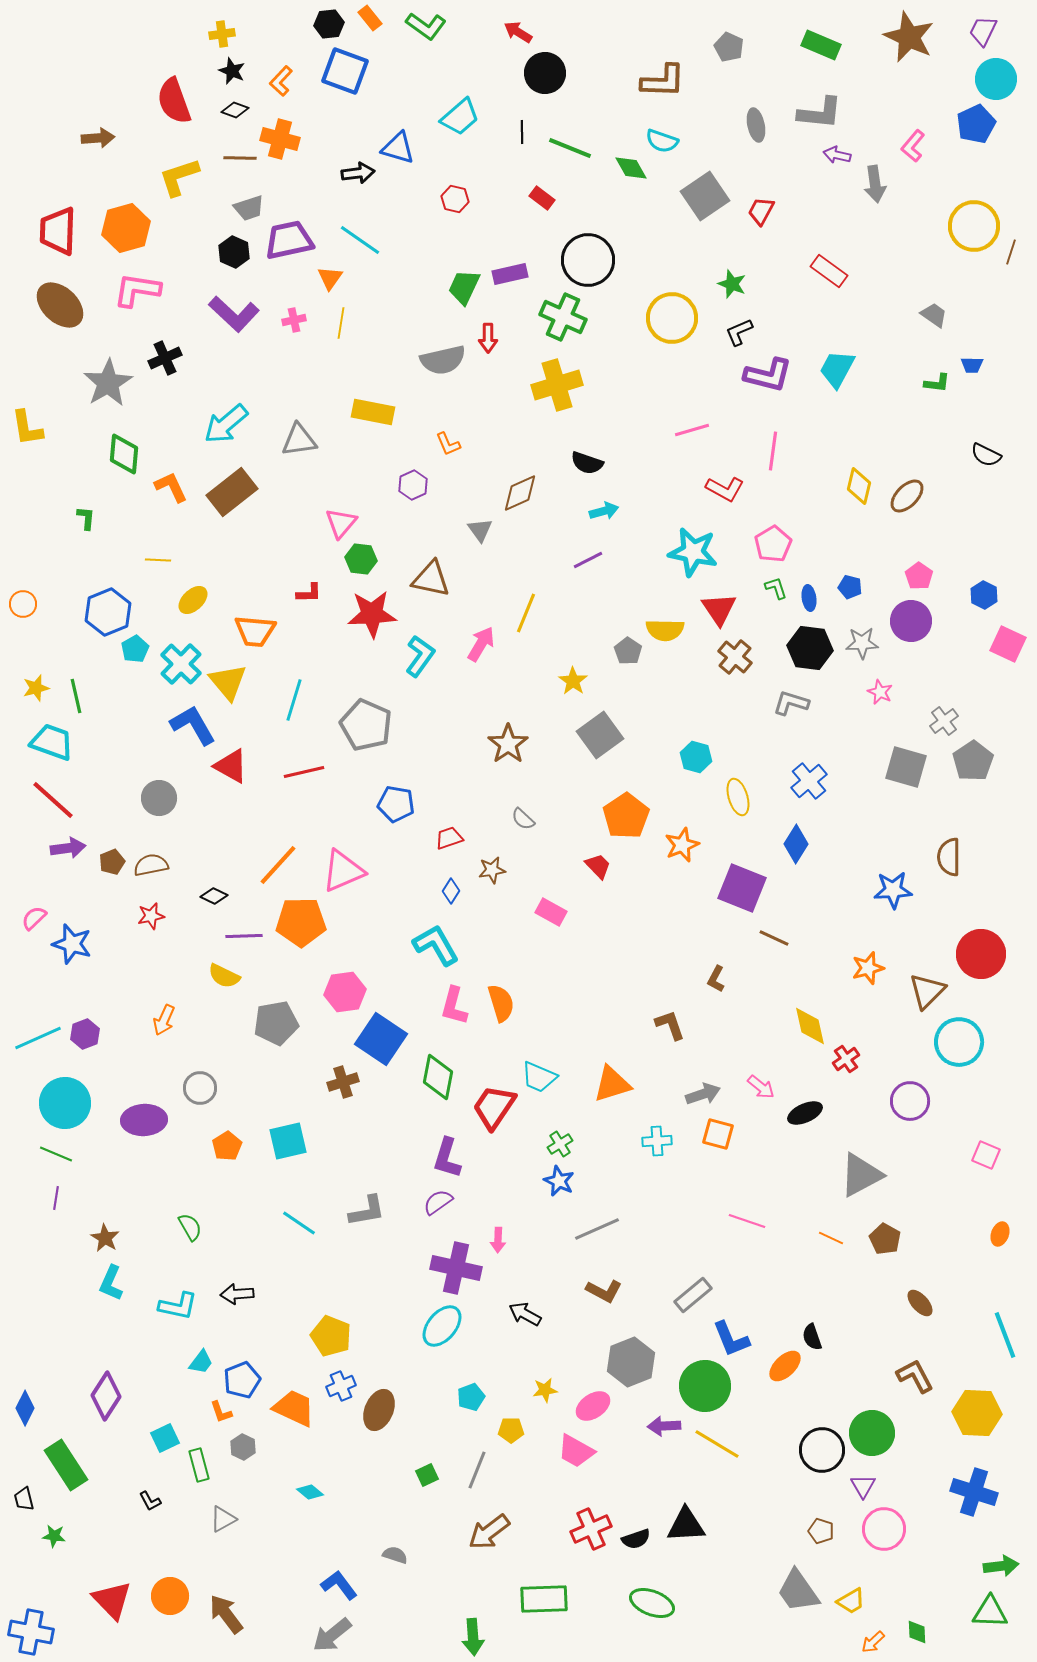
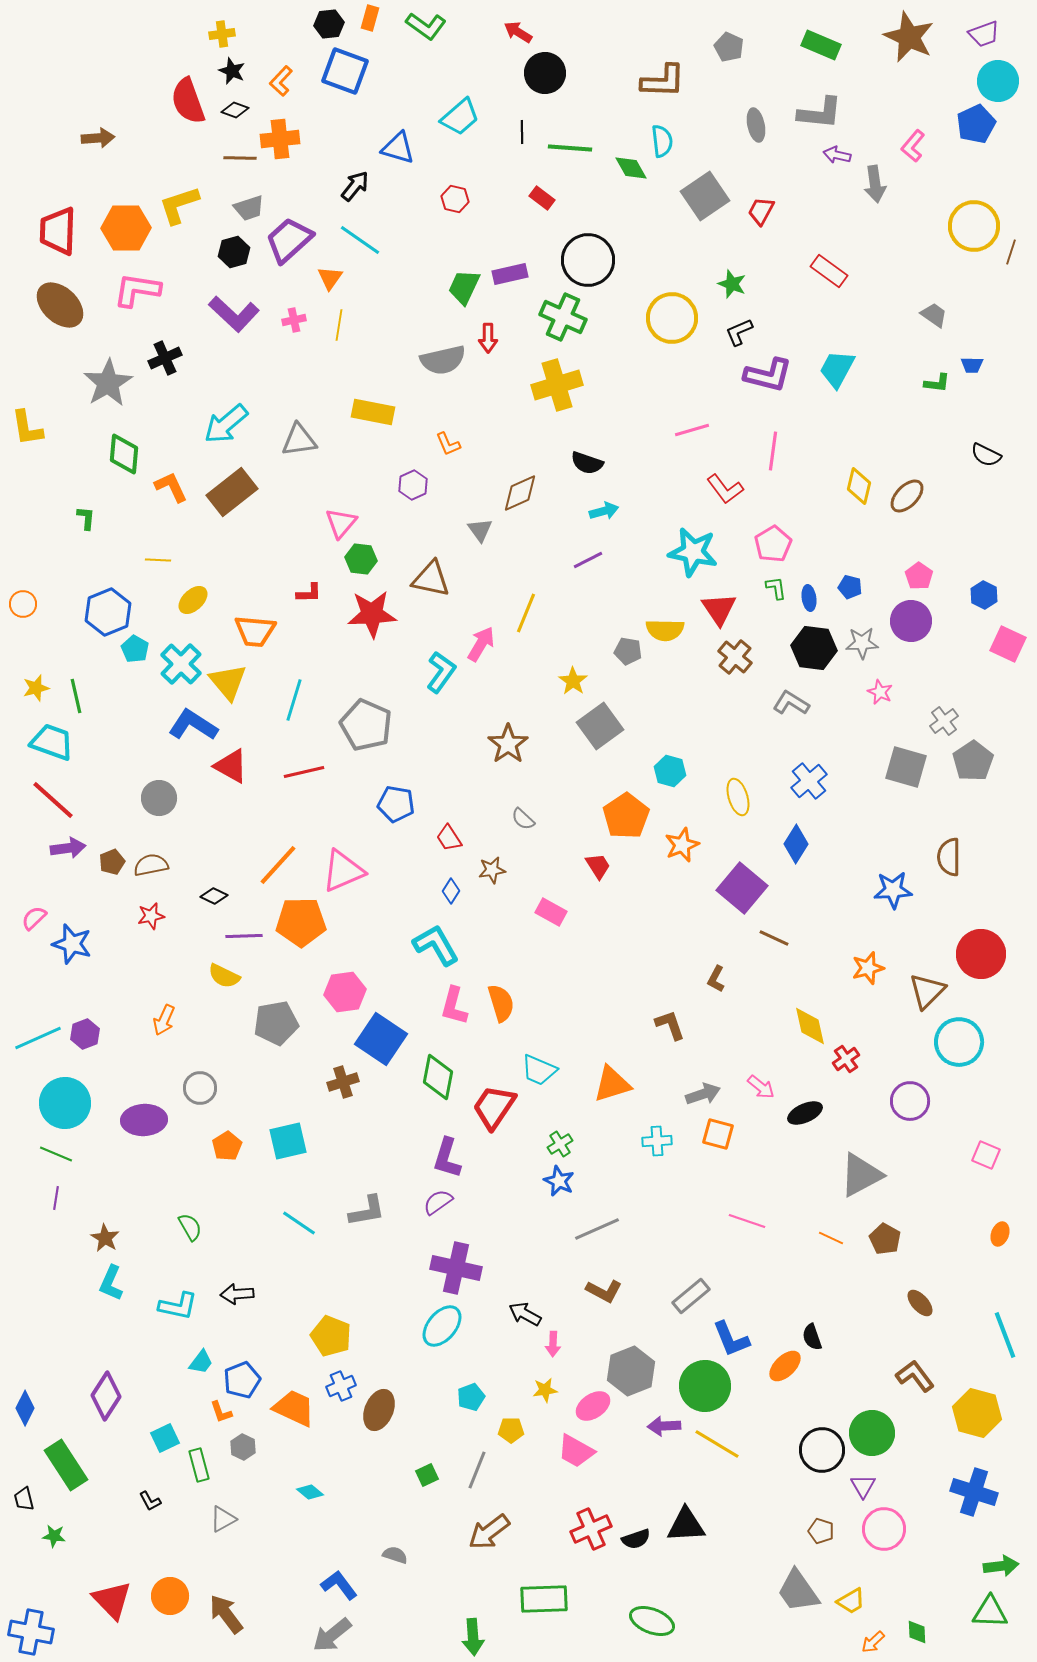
orange rectangle at (370, 18): rotated 55 degrees clockwise
purple trapezoid at (983, 31): moved 1 px right, 3 px down; rotated 136 degrees counterclockwise
cyan circle at (996, 79): moved 2 px right, 2 px down
red semicircle at (174, 101): moved 14 px right
orange cross at (280, 139): rotated 21 degrees counterclockwise
cyan semicircle at (662, 141): rotated 116 degrees counterclockwise
green line at (570, 148): rotated 18 degrees counterclockwise
black arrow at (358, 173): moved 3 px left, 13 px down; rotated 44 degrees counterclockwise
yellow L-shape at (179, 177): moved 28 px down
orange hexagon at (126, 228): rotated 15 degrees clockwise
purple trapezoid at (289, 240): rotated 30 degrees counterclockwise
black hexagon at (234, 252): rotated 20 degrees clockwise
yellow line at (341, 323): moved 2 px left, 2 px down
red L-shape at (725, 489): rotated 24 degrees clockwise
green L-shape at (776, 588): rotated 10 degrees clockwise
black hexagon at (810, 648): moved 4 px right
cyan pentagon at (135, 649): rotated 12 degrees counterclockwise
gray pentagon at (628, 651): rotated 24 degrees counterclockwise
cyan L-shape at (420, 656): moved 21 px right, 16 px down
gray L-shape at (791, 703): rotated 15 degrees clockwise
blue L-shape at (193, 725): rotated 27 degrees counterclockwise
gray square at (600, 735): moved 9 px up
cyan hexagon at (696, 757): moved 26 px left, 14 px down
red trapezoid at (449, 838): rotated 104 degrees counterclockwise
red trapezoid at (598, 866): rotated 12 degrees clockwise
purple square at (742, 888): rotated 18 degrees clockwise
cyan trapezoid at (539, 1077): moved 7 px up
pink arrow at (498, 1240): moved 55 px right, 104 px down
gray rectangle at (693, 1295): moved 2 px left, 1 px down
gray hexagon at (631, 1362): moved 9 px down
brown L-shape at (915, 1376): rotated 9 degrees counterclockwise
yellow hexagon at (977, 1413): rotated 12 degrees clockwise
green ellipse at (652, 1603): moved 18 px down
